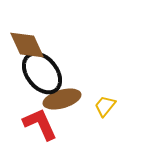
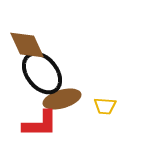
yellow trapezoid: rotated 125 degrees counterclockwise
red L-shape: rotated 114 degrees clockwise
